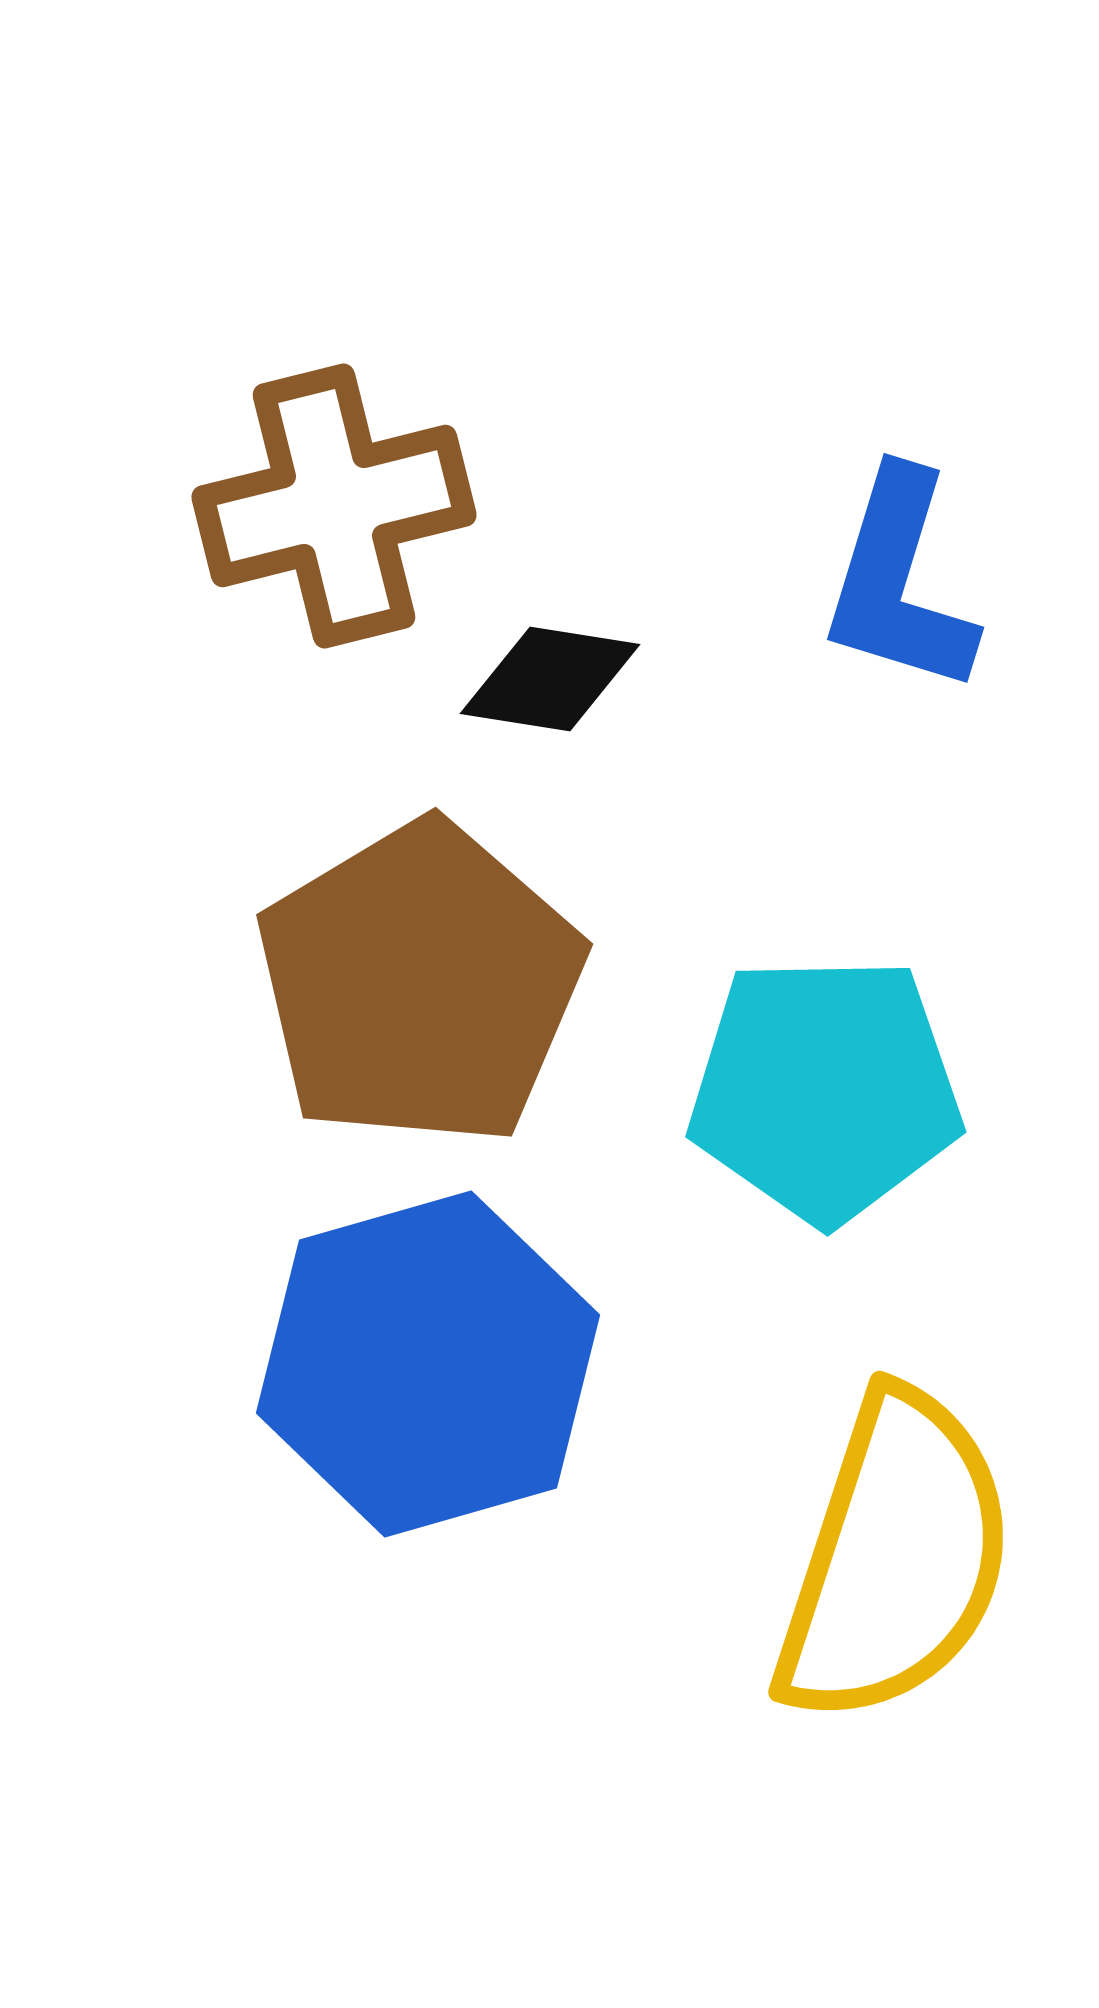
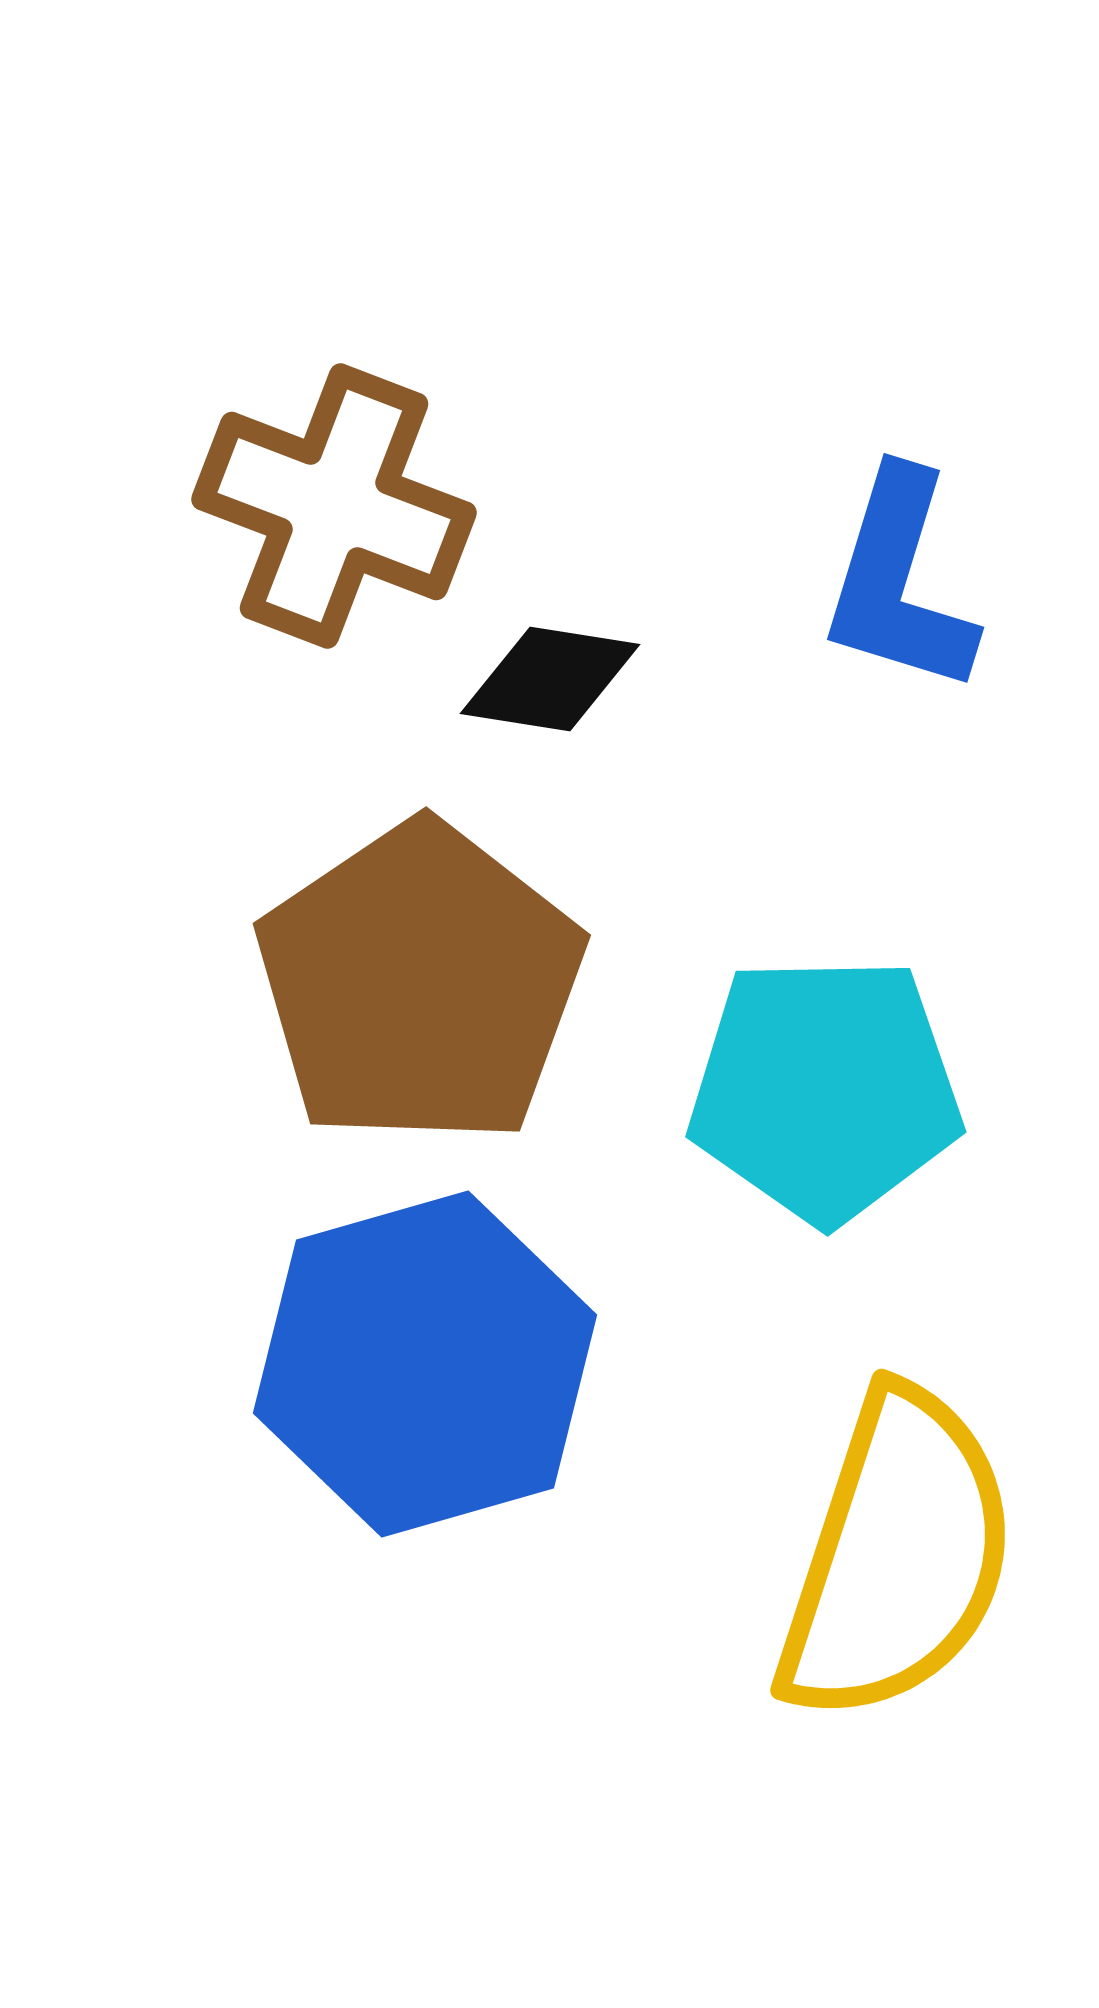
brown cross: rotated 35 degrees clockwise
brown pentagon: rotated 3 degrees counterclockwise
blue hexagon: moved 3 px left
yellow semicircle: moved 2 px right, 2 px up
